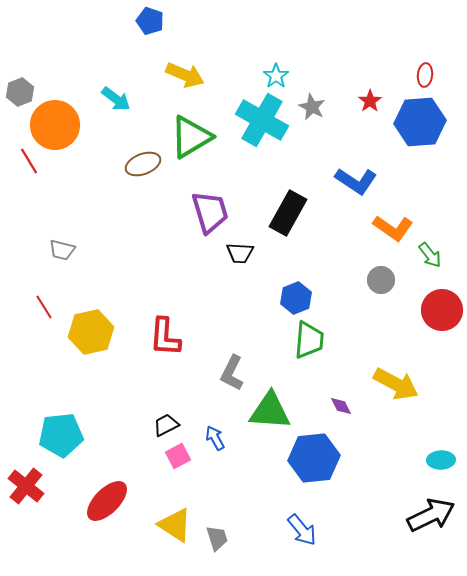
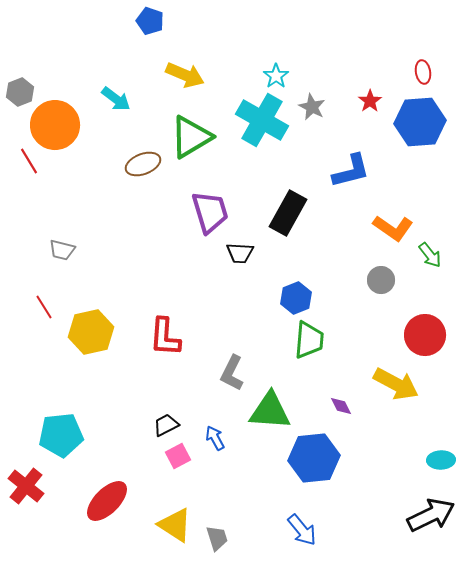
red ellipse at (425, 75): moved 2 px left, 3 px up; rotated 15 degrees counterclockwise
blue L-shape at (356, 181): moved 5 px left, 10 px up; rotated 48 degrees counterclockwise
red circle at (442, 310): moved 17 px left, 25 px down
